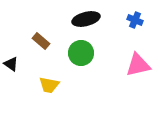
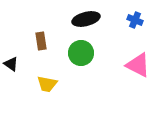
brown rectangle: rotated 42 degrees clockwise
pink triangle: rotated 40 degrees clockwise
yellow trapezoid: moved 2 px left, 1 px up
